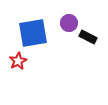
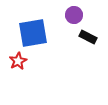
purple circle: moved 5 px right, 8 px up
